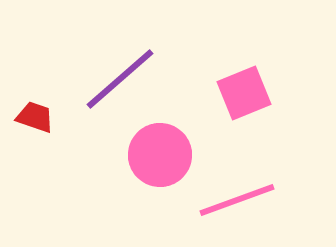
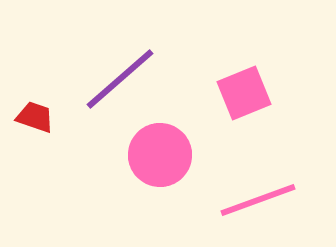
pink line: moved 21 px right
